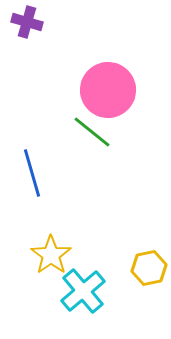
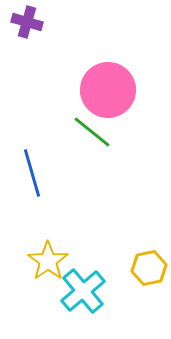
yellow star: moved 3 px left, 6 px down
